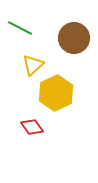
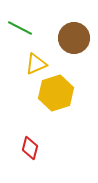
yellow triangle: moved 3 px right, 1 px up; rotated 20 degrees clockwise
yellow hexagon: rotated 8 degrees clockwise
red diamond: moved 2 px left, 21 px down; rotated 50 degrees clockwise
